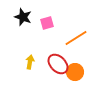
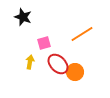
pink square: moved 3 px left, 20 px down
orange line: moved 6 px right, 4 px up
